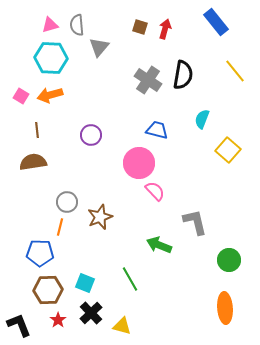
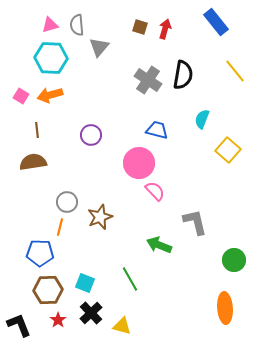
green circle: moved 5 px right
